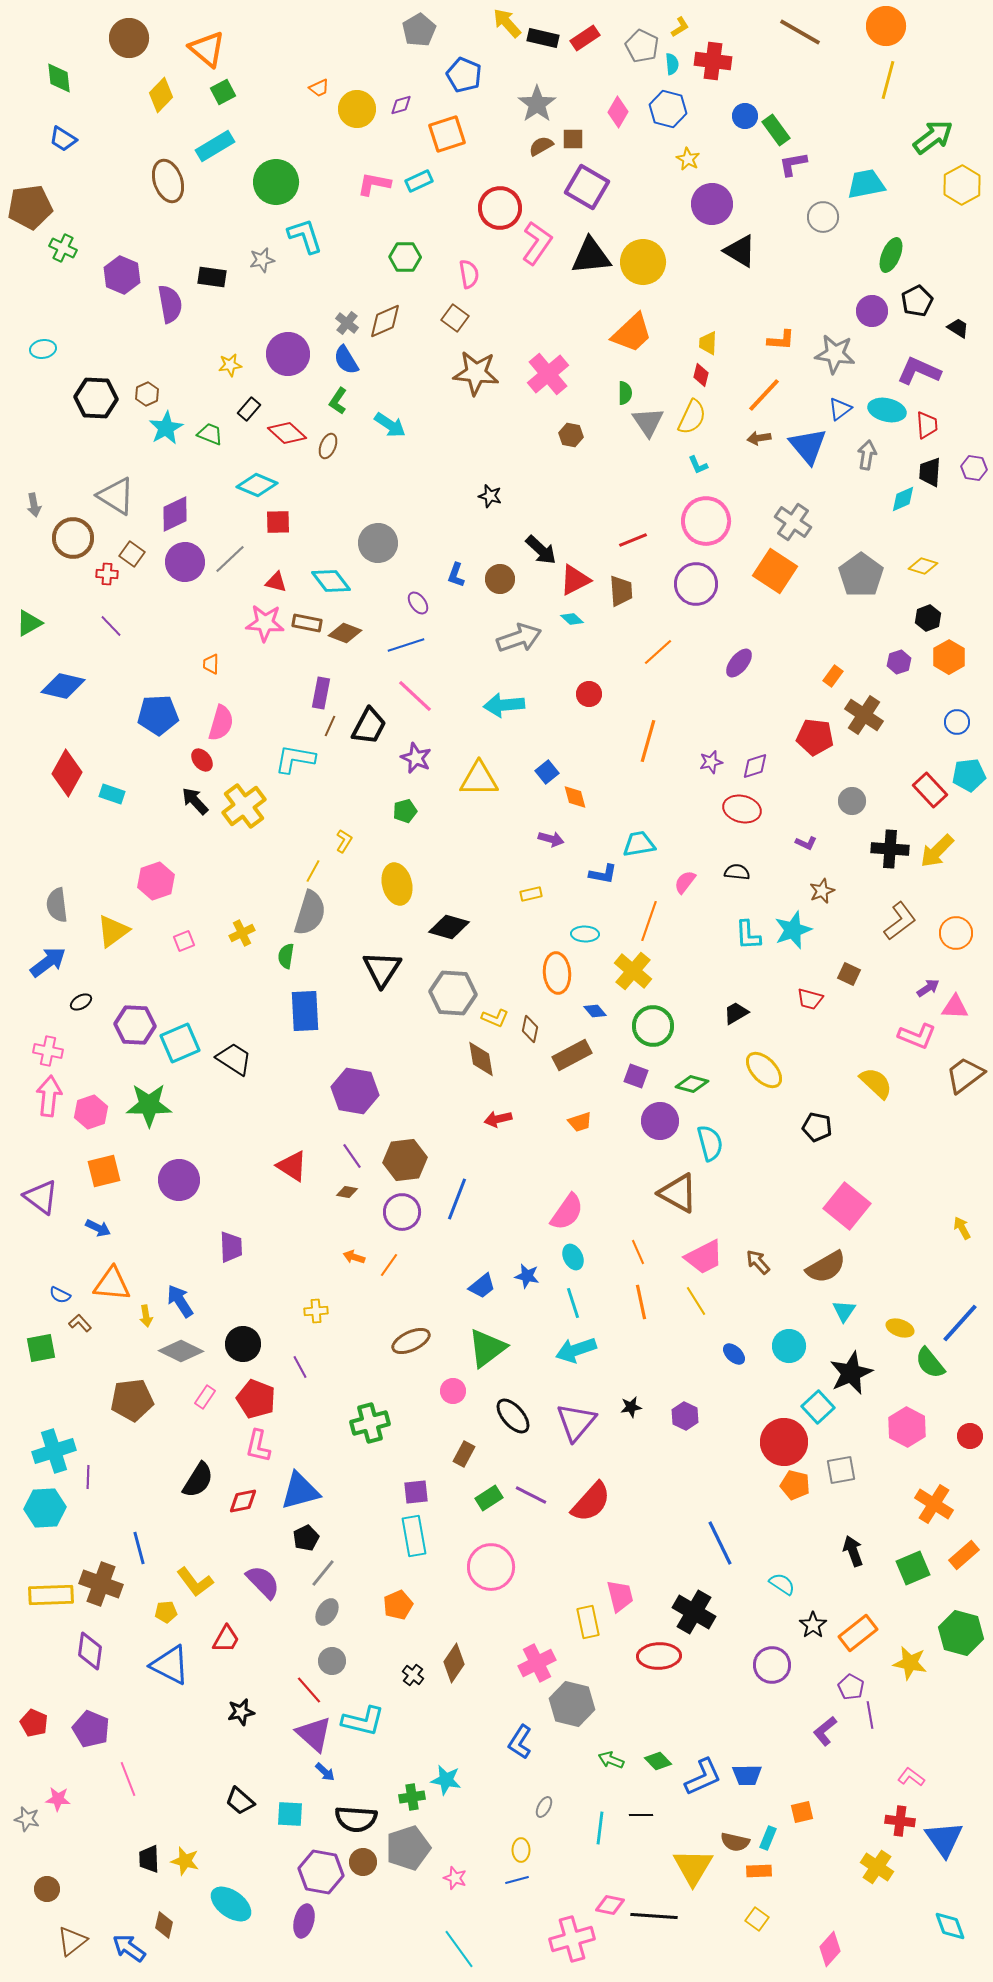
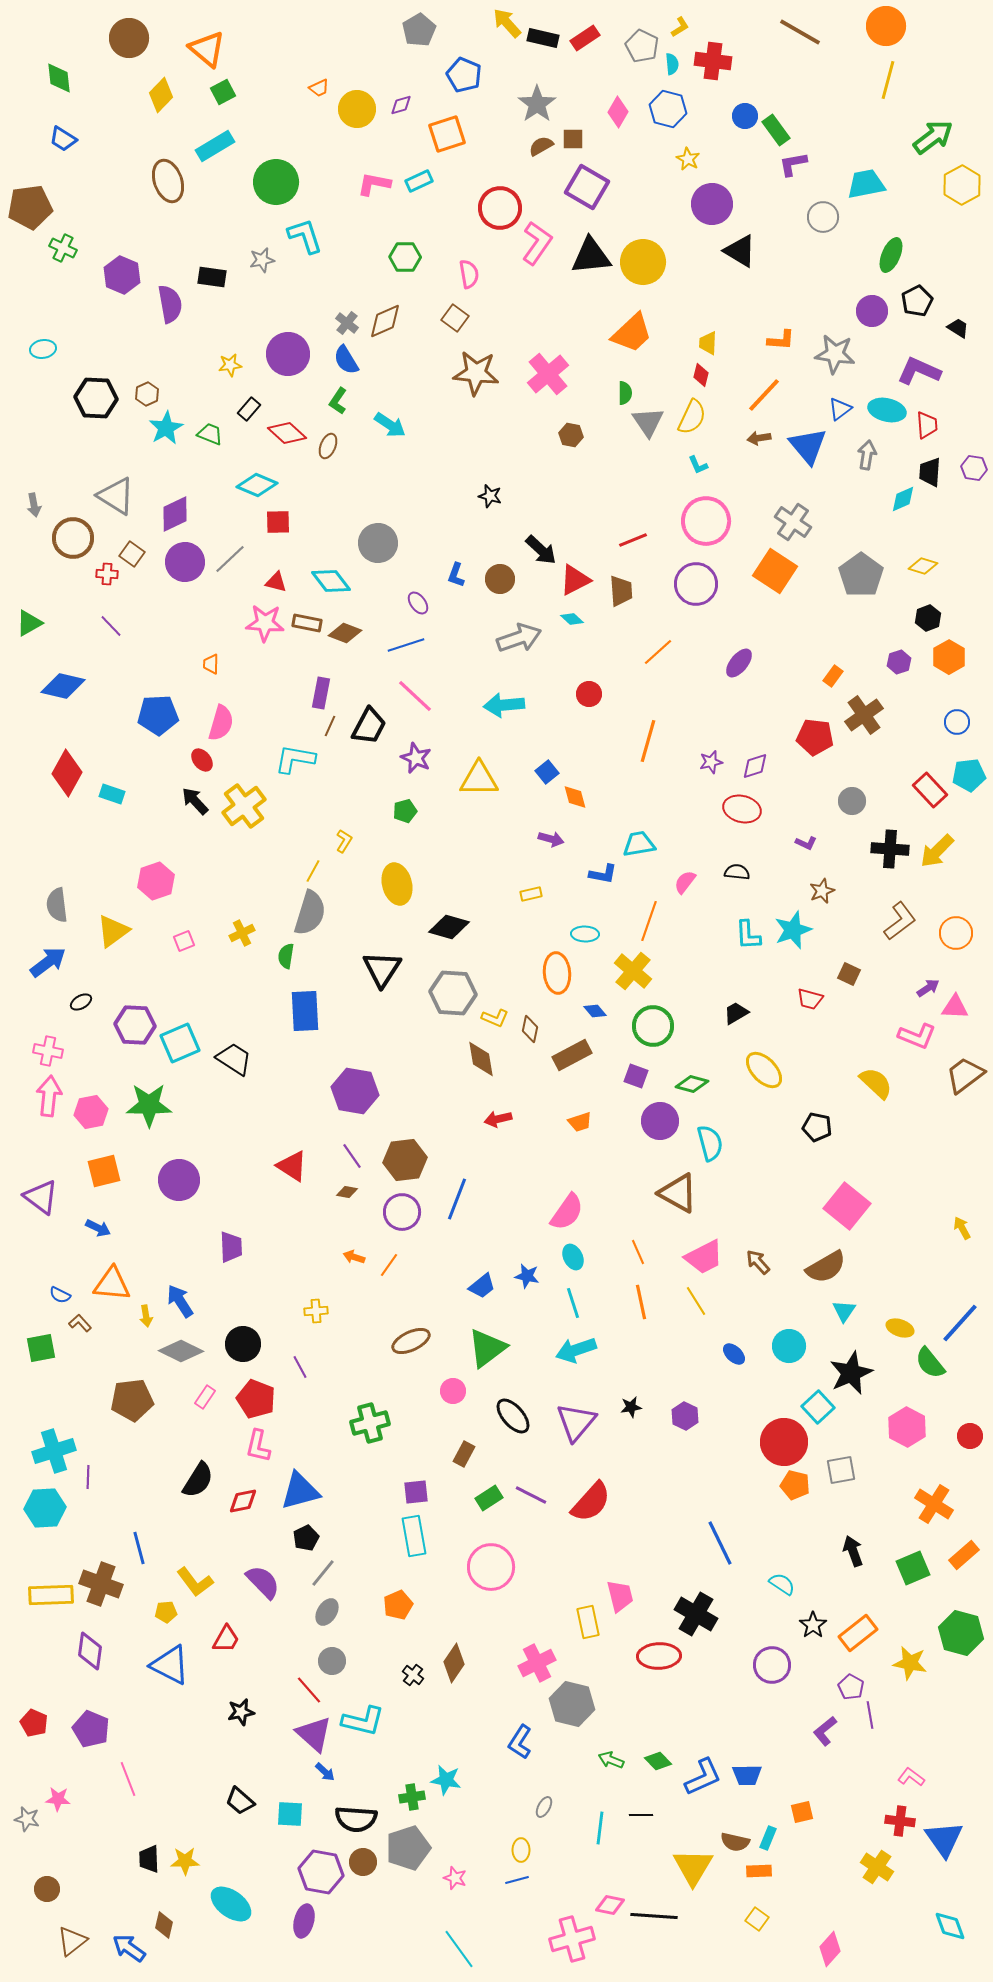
brown cross at (864, 715): rotated 21 degrees clockwise
pink hexagon at (91, 1112): rotated 8 degrees clockwise
black cross at (694, 1612): moved 2 px right, 2 px down
yellow star at (185, 1861): rotated 16 degrees counterclockwise
